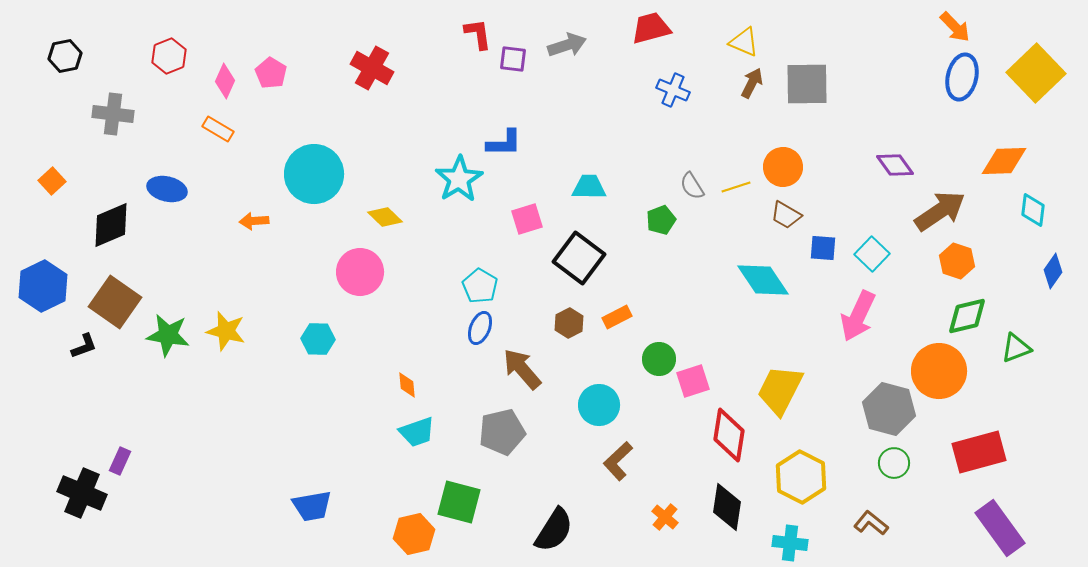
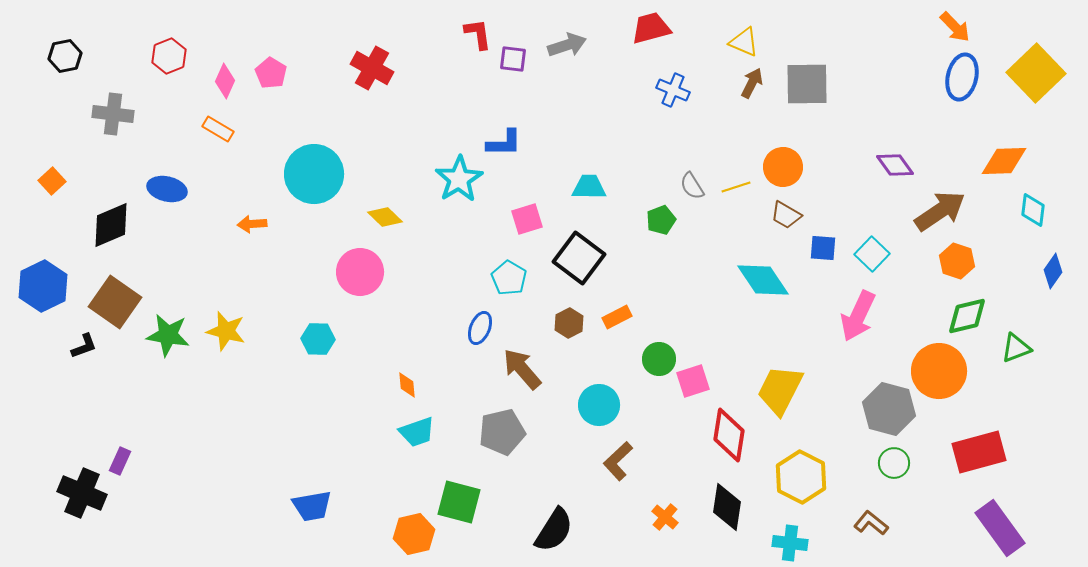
orange arrow at (254, 221): moved 2 px left, 3 px down
cyan pentagon at (480, 286): moved 29 px right, 8 px up
